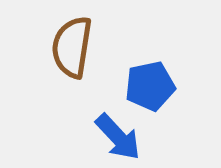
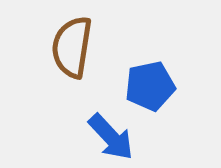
blue arrow: moved 7 px left
